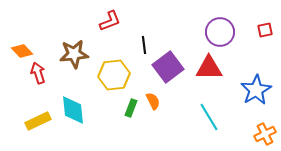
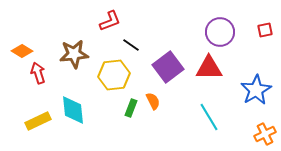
black line: moved 13 px left; rotated 48 degrees counterclockwise
orange diamond: rotated 15 degrees counterclockwise
